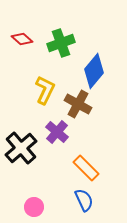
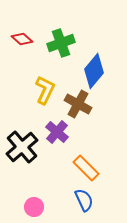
black cross: moved 1 px right, 1 px up
